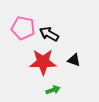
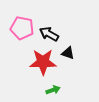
pink pentagon: moved 1 px left
black triangle: moved 6 px left, 7 px up
